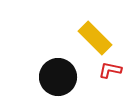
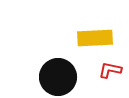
yellow rectangle: rotated 48 degrees counterclockwise
